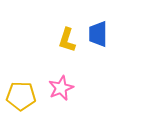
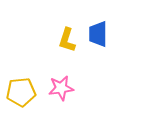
pink star: rotated 15 degrees clockwise
yellow pentagon: moved 4 px up; rotated 8 degrees counterclockwise
